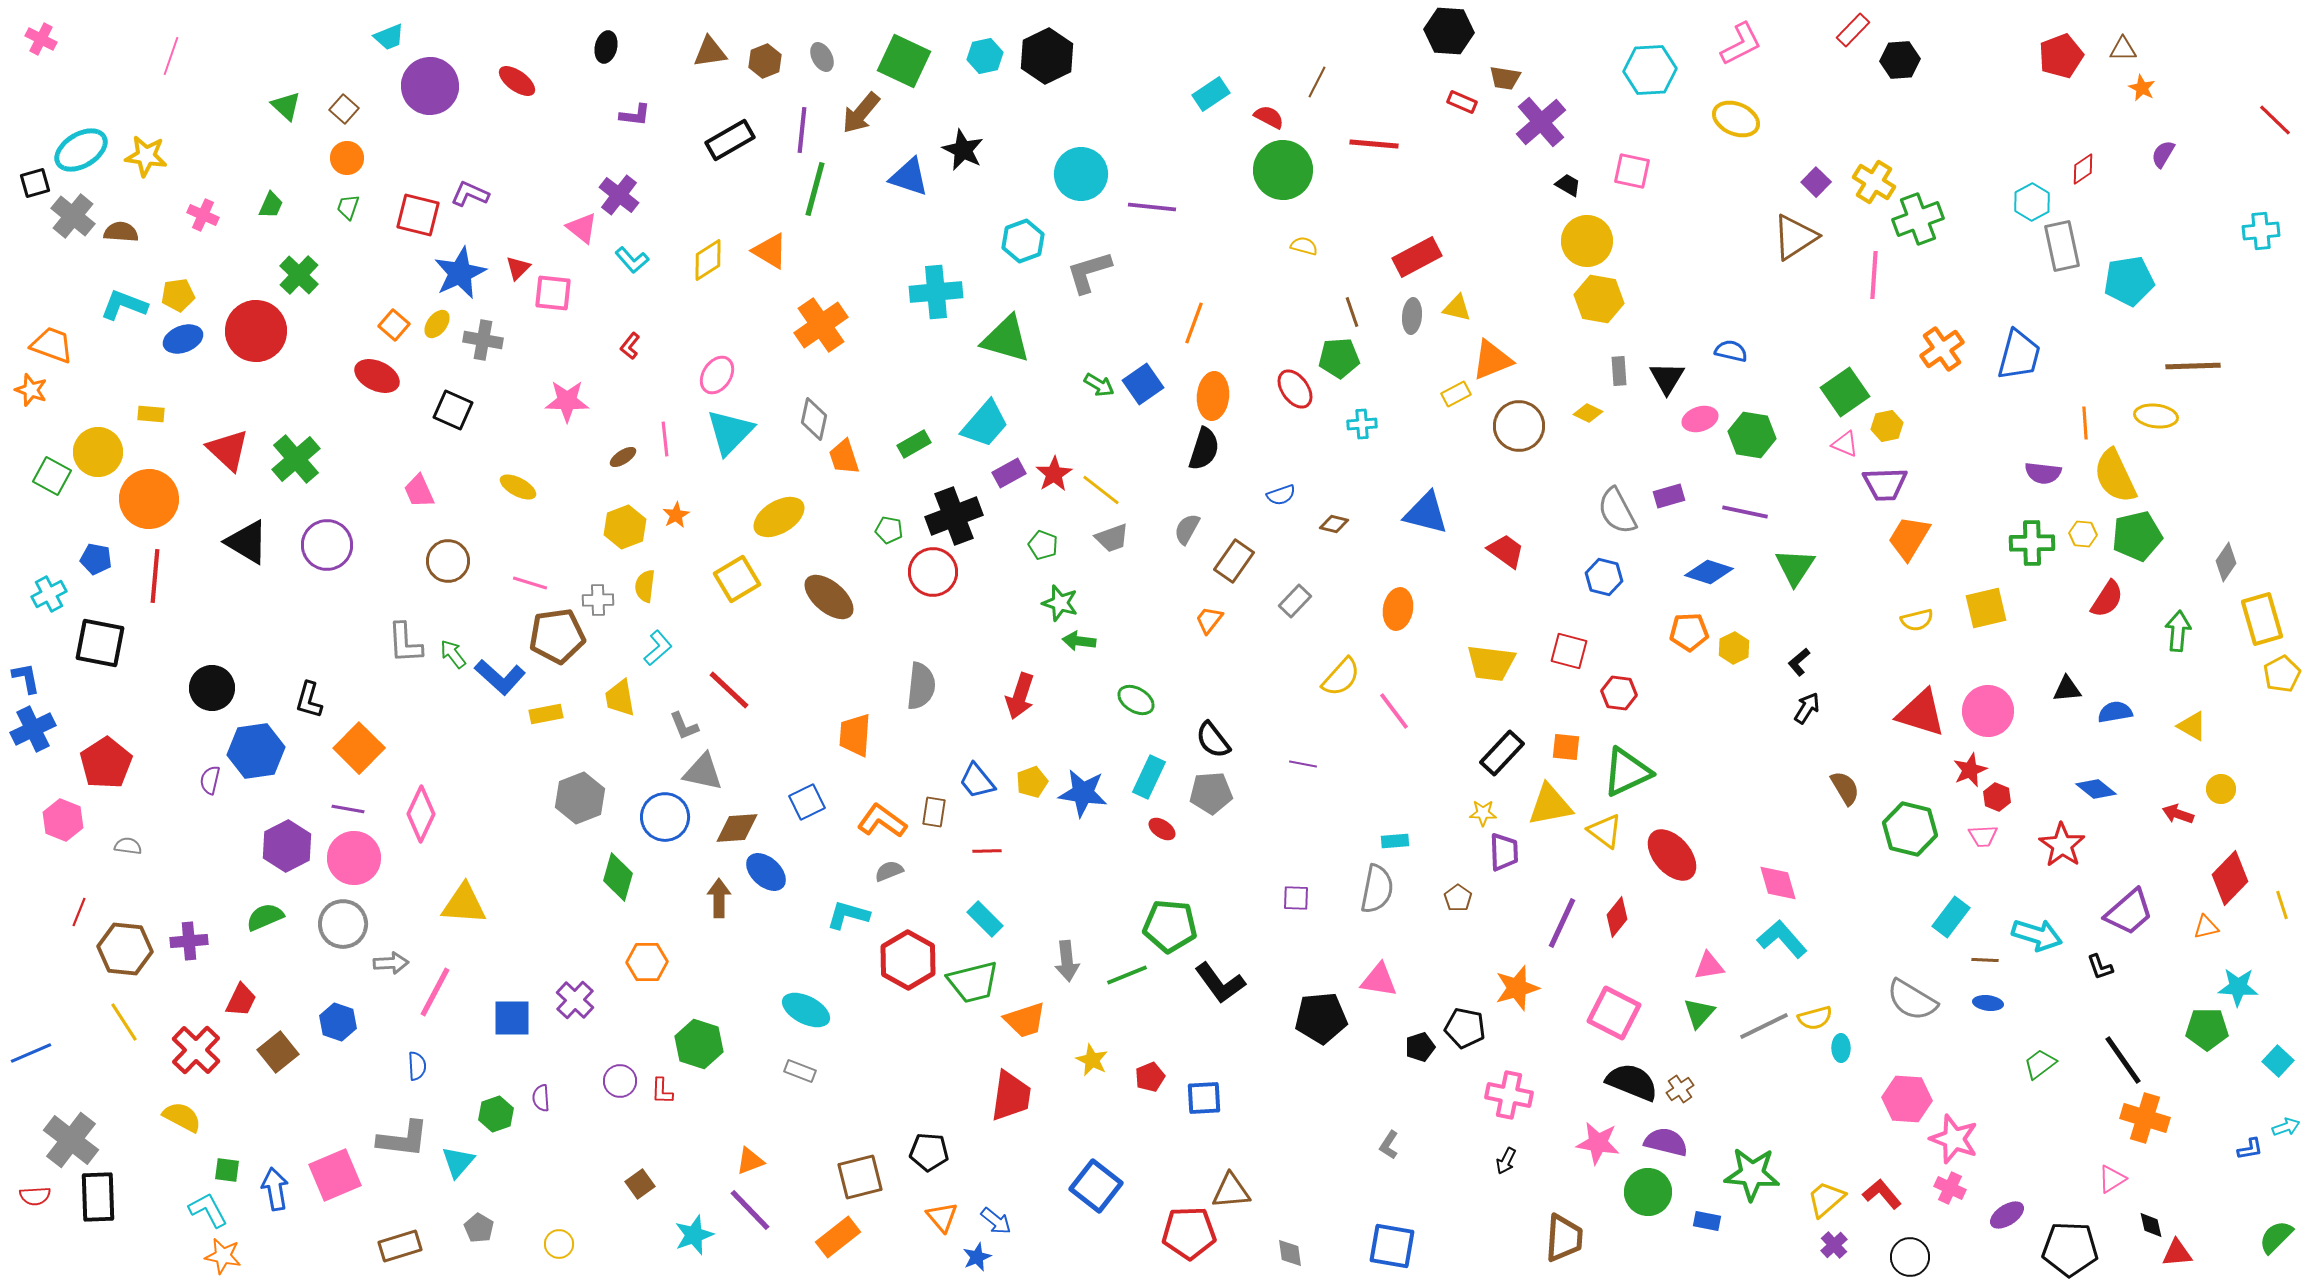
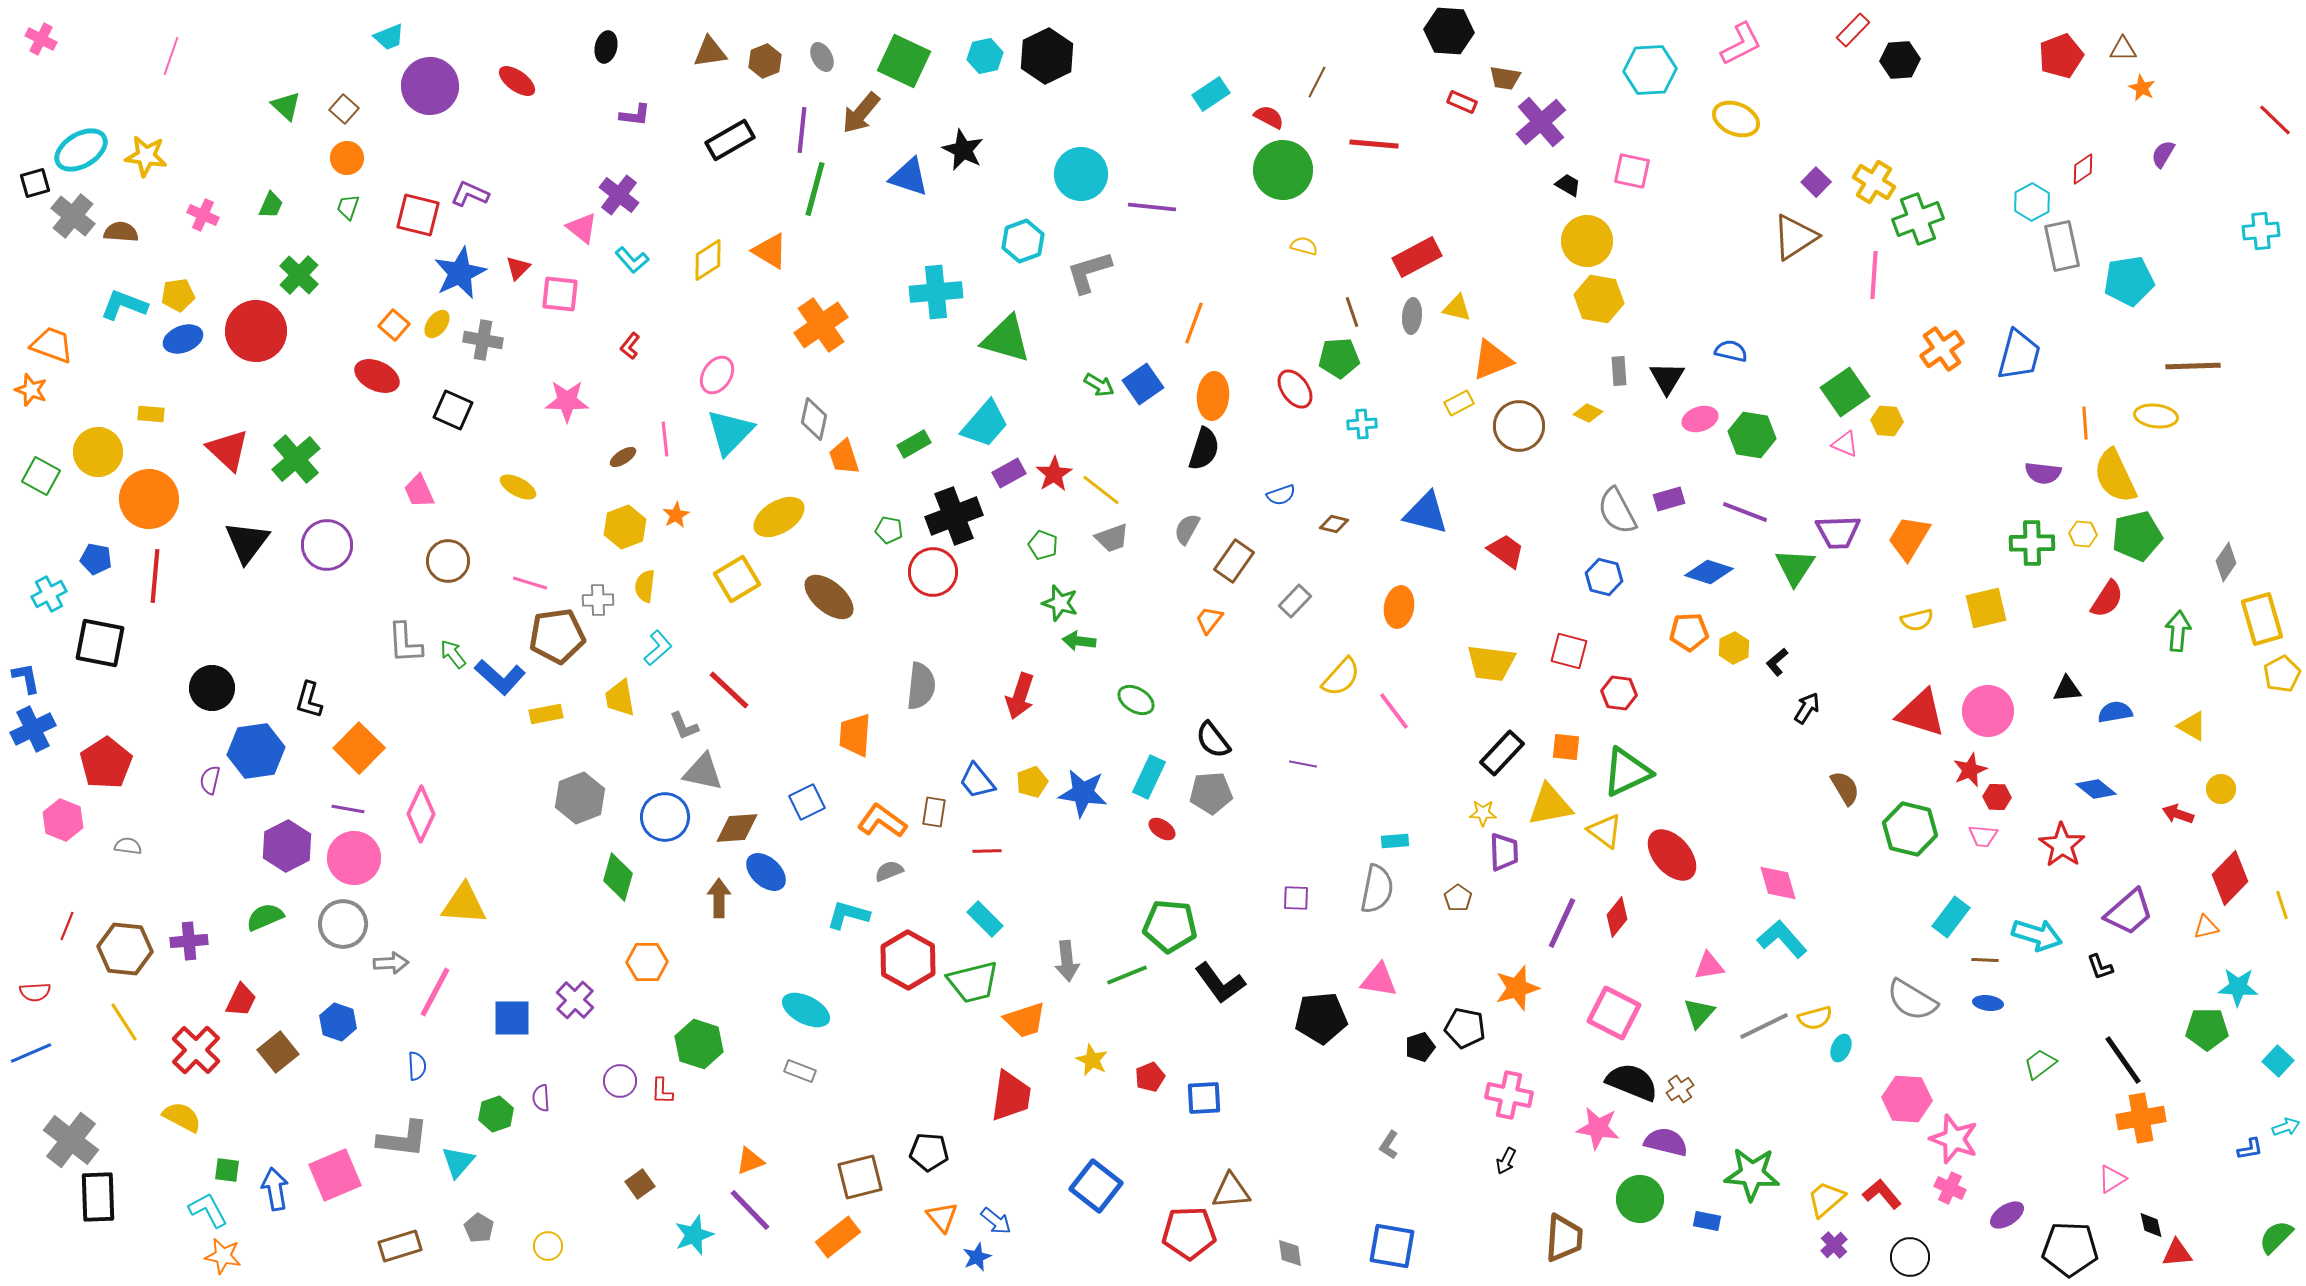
pink square at (553, 293): moved 7 px right, 1 px down
yellow rectangle at (1456, 394): moved 3 px right, 9 px down
yellow hexagon at (1887, 426): moved 5 px up; rotated 16 degrees clockwise
green square at (52, 476): moved 11 px left
purple trapezoid at (1885, 484): moved 47 px left, 48 px down
purple rectangle at (1669, 496): moved 3 px down
purple line at (1745, 512): rotated 9 degrees clockwise
black triangle at (247, 542): rotated 36 degrees clockwise
orange ellipse at (1398, 609): moved 1 px right, 2 px up
black L-shape at (1799, 662): moved 22 px left
red hexagon at (1997, 797): rotated 20 degrees counterclockwise
pink trapezoid at (1983, 836): rotated 8 degrees clockwise
red line at (79, 912): moved 12 px left, 14 px down
cyan ellipse at (1841, 1048): rotated 24 degrees clockwise
orange cross at (2145, 1118): moved 4 px left; rotated 27 degrees counterclockwise
pink star at (1598, 1143): moved 15 px up
green circle at (1648, 1192): moved 8 px left, 7 px down
red semicircle at (35, 1196): moved 204 px up
yellow circle at (559, 1244): moved 11 px left, 2 px down
